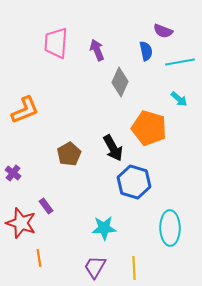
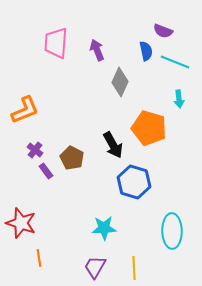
cyan line: moved 5 px left; rotated 32 degrees clockwise
cyan arrow: rotated 42 degrees clockwise
black arrow: moved 3 px up
brown pentagon: moved 3 px right, 4 px down; rotated 15 degrees counterclockwise
purple cross: moved 22 px right, 23 px up
purple rectangle: moved 35 px up
cyan ellipse: moved 2 px right, 3 px down
